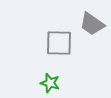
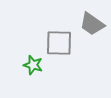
green star: moved 17 px left, 18 px up
